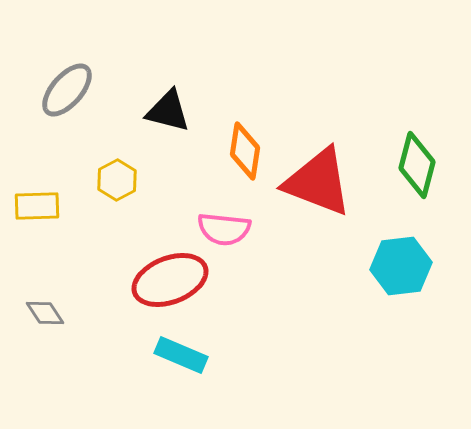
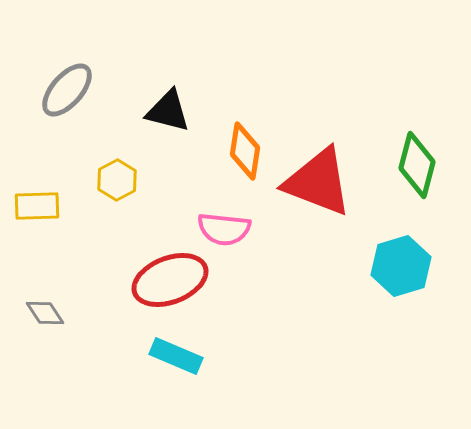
cyan hexagon: rotated 10 degrees counterclockwise
cyan rectangle: moved 5 px left, 1 px down
